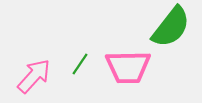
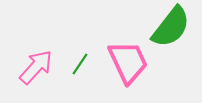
pink trapezoid: moved 5 px up; rotated 114 degrees counterclockwise
pink arrow: moved 2 px right, 9 px up
